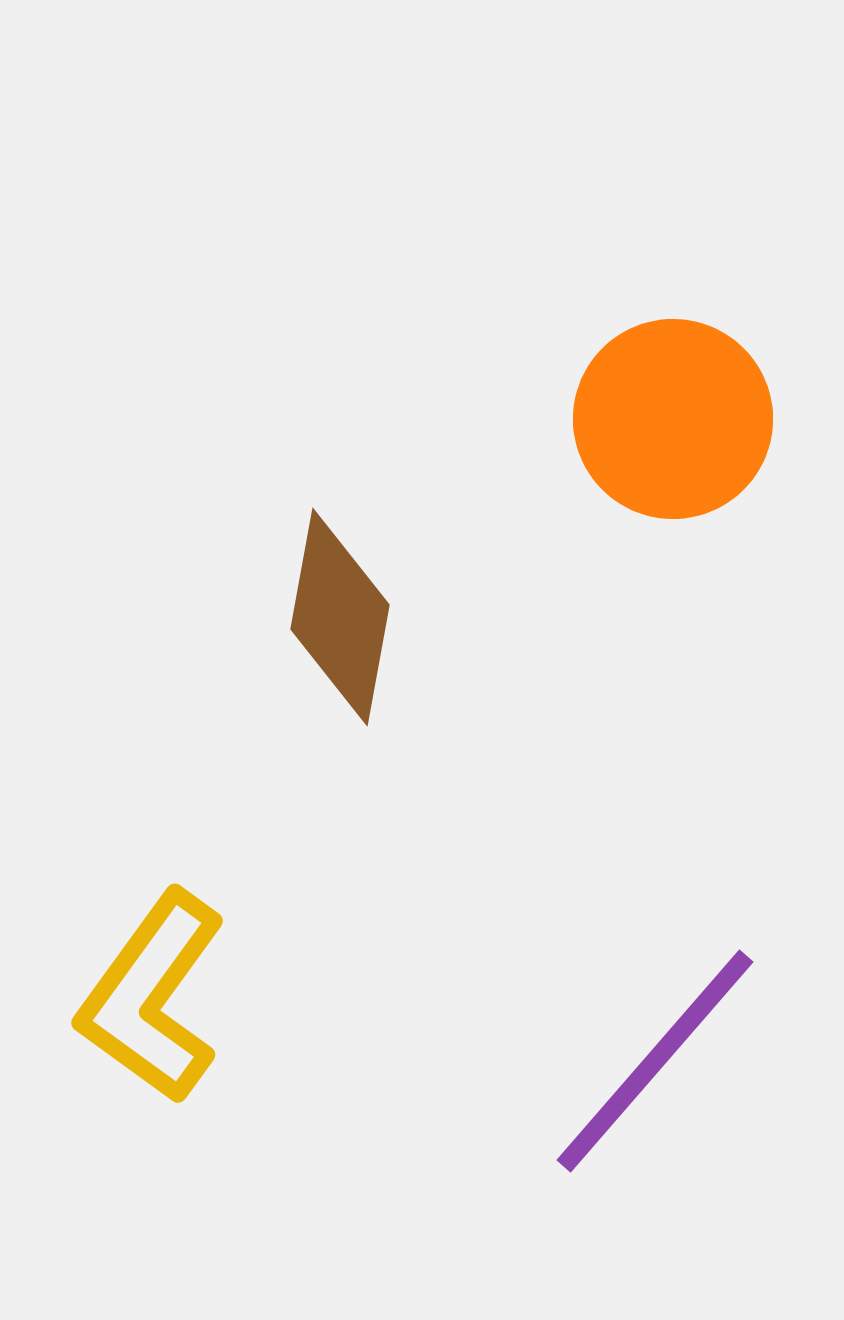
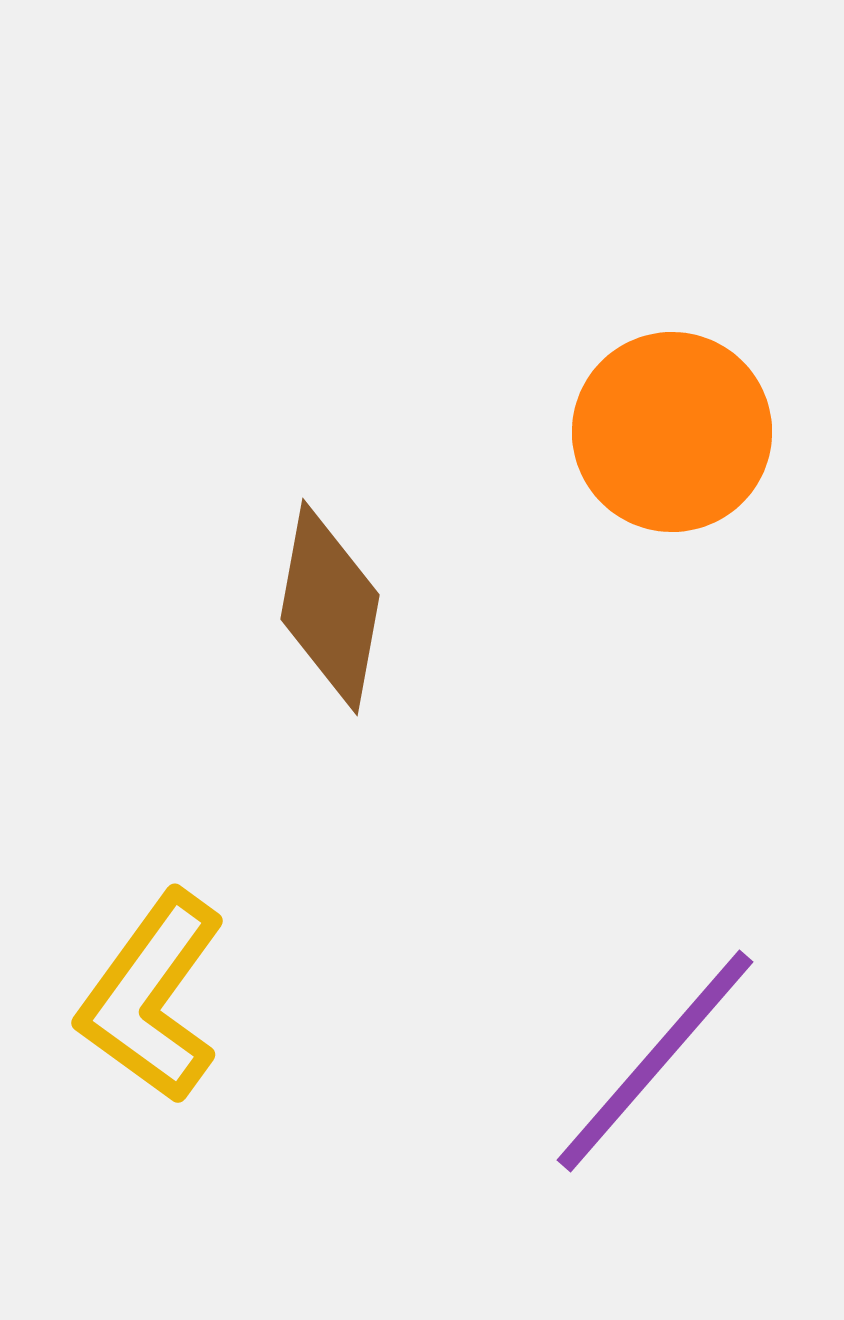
orange circle: moved 1 px left, 13 px down
brown diamond: moved 10 px left, 10 px up
